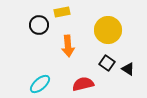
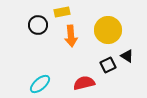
black circle: moved 1 px left
orange arrow: moved 3 px right, 10 px up
black square: moved 1 px right, 2 px down; rotated 28 degrees clockwise
black triangle: moved 1 px left, 13 px up
red semicircle: moved 1 px right, 1 px up
